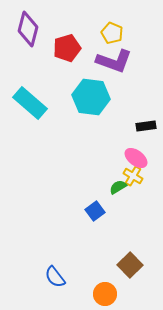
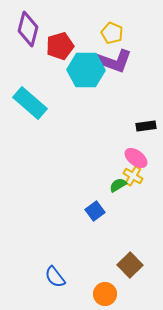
red pentagon: moved 7 px left, 2 px up
cyan hexagon: moved 5 px left, 27 px up; rotated 6 degrees counterclockwise
green semicircle: moved 2 px up
